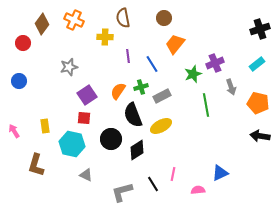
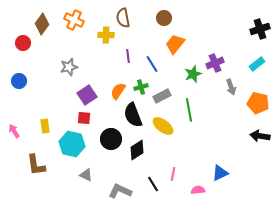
yellow cross: moved 1 px right, 2 px up
green line: moved 17 px left, 5 px down
yellow ellipse: moved 2 px right; rotated 65 degrees clockwise
brown L-shape: rotated 25 degrees counterclockwise
gray L-shape: moved 2 px left, 1 px up; rotated 40 degrees clockwise
